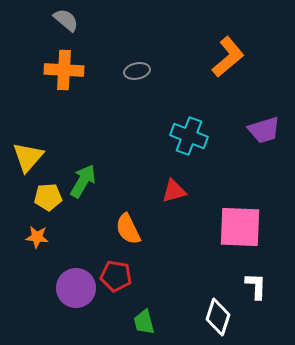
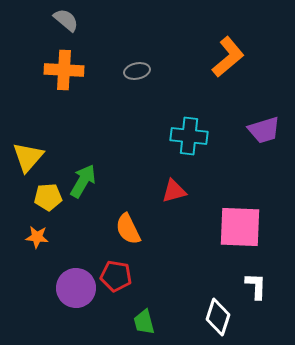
cyan cross: rotated 15 degrees counterclockwise
